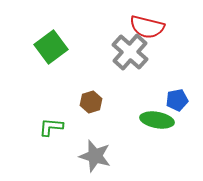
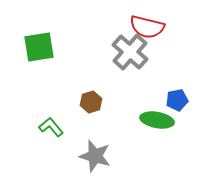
green square: moved 12 px left; rotated 28 degrees clockwise
green L-shape: rotated 45 degrees clockwise
